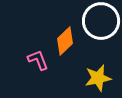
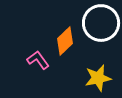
white circle: moved 2 px down
pink L-shape: rotated 15 degrees counterclockwise
